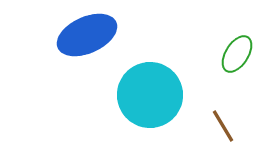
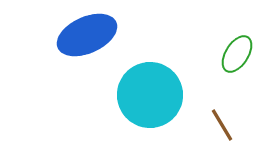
brown line: moved 1 px left, 1 px up
